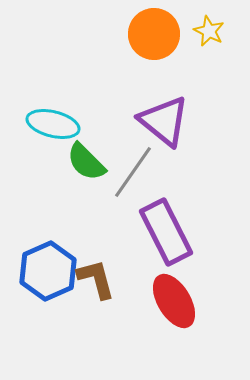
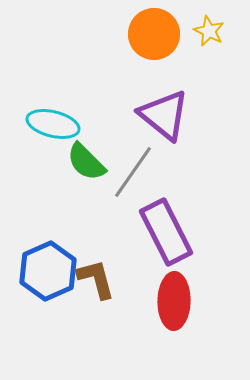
purple triangle: moved 6 px up
red ellipse: rotated 32 degrees clockwise
